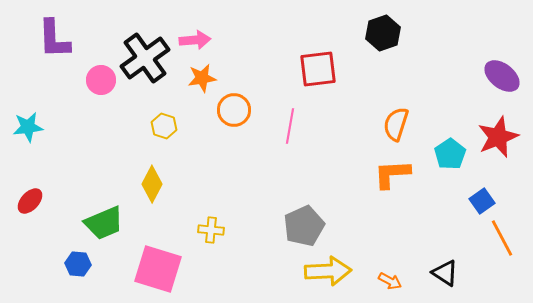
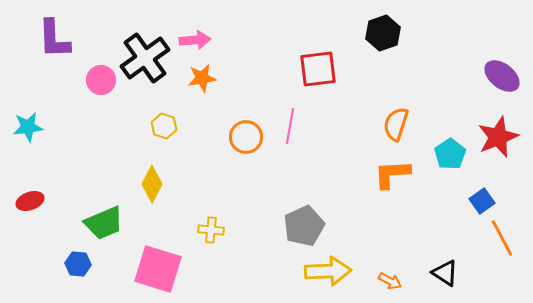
orange circle: moved 12 px right, 27 px down
red ellipse: rotated 28 degrees clockwise
